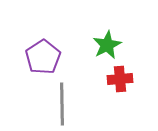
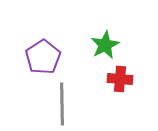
green star: moved 2 px left
red cross: rotated 10 degrees clockwise
